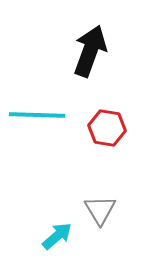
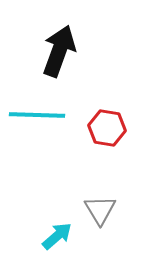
black arrow: moved 31 px left
